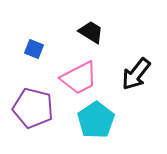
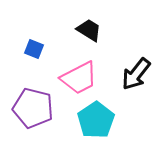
black trapezoid: moved 2 px left, 2 px up
